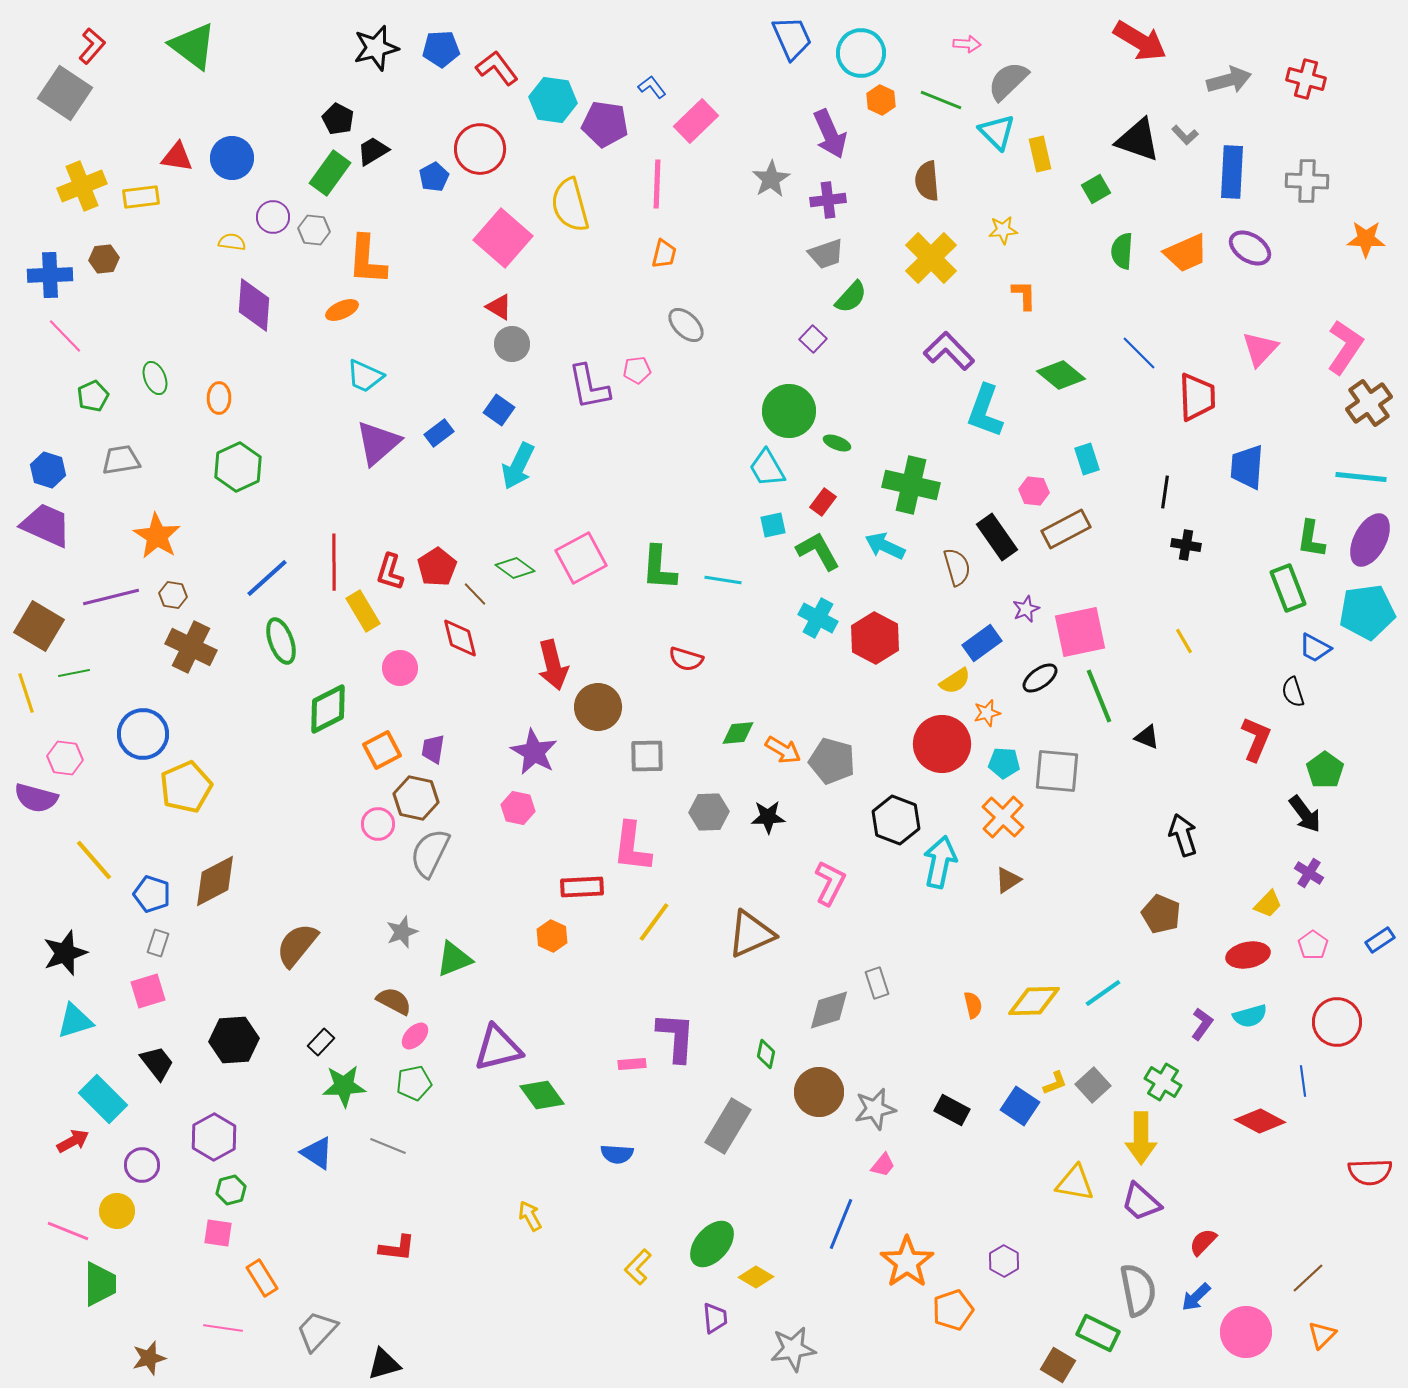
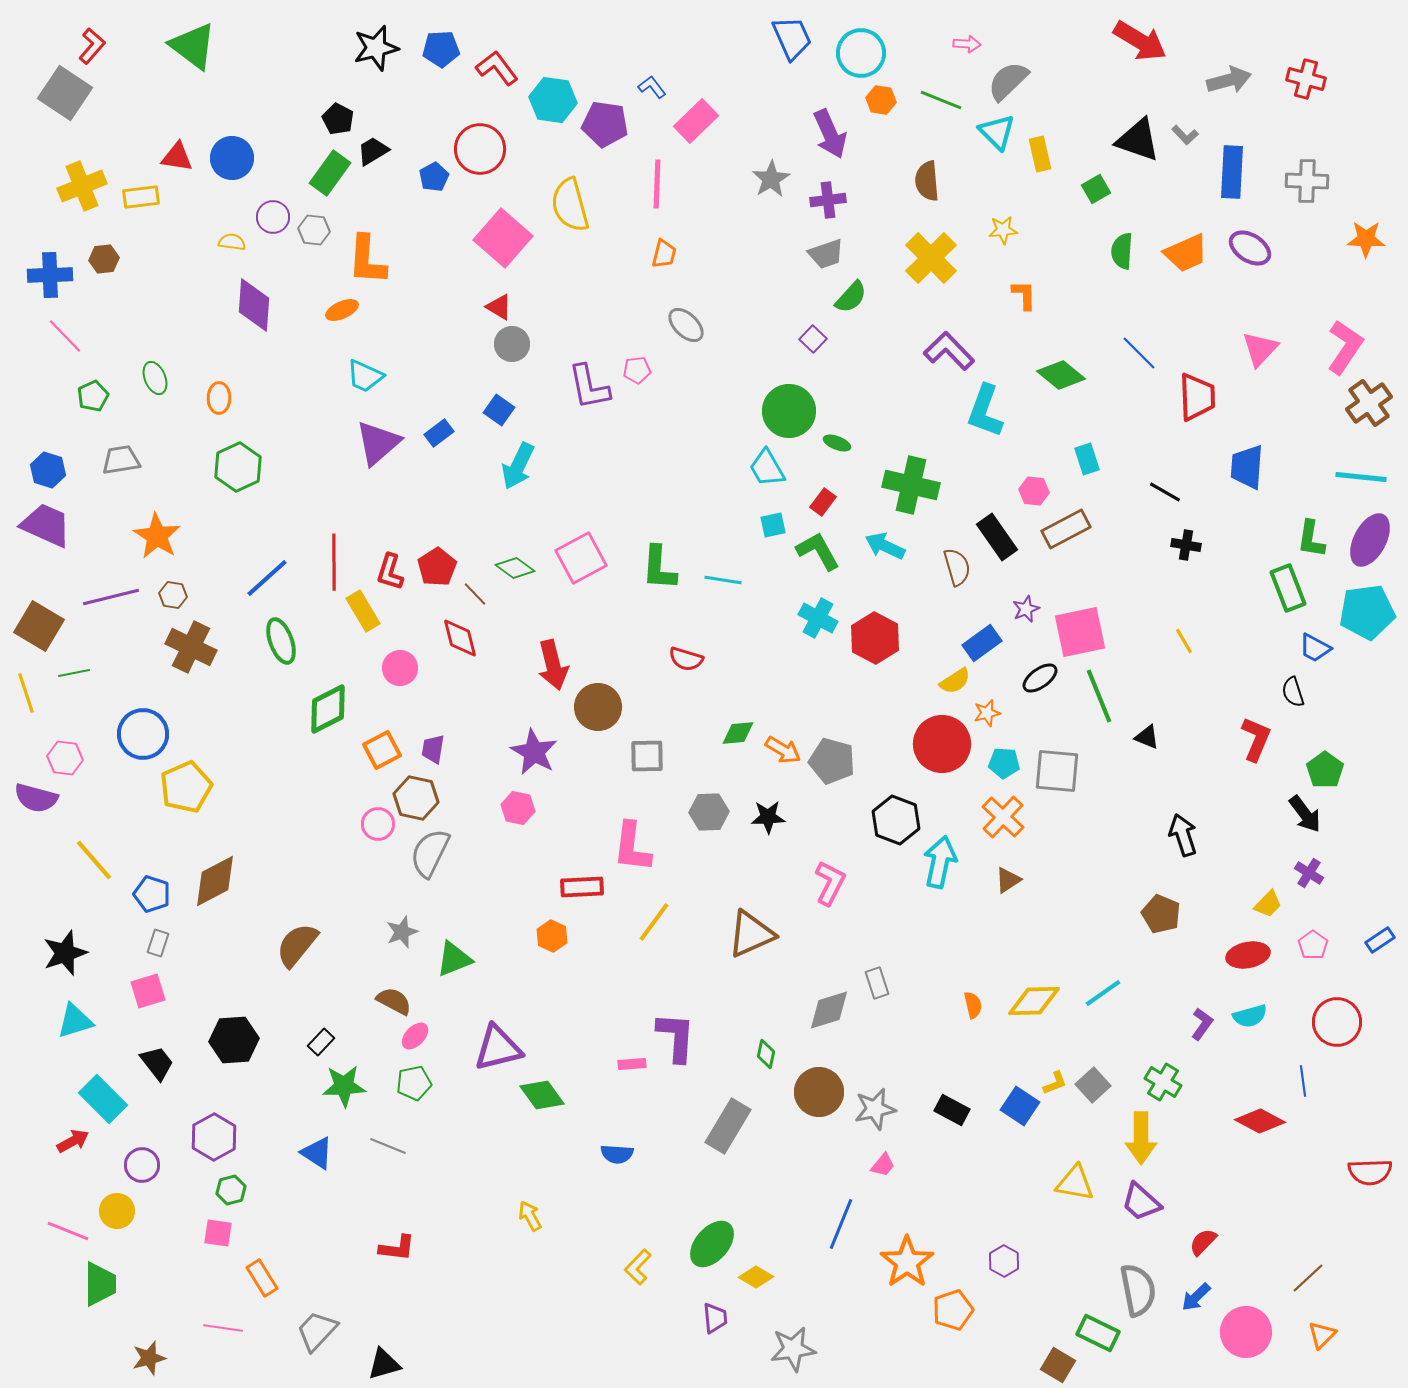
orange hexagon at (881, 100): rotated 16 degrees counterclockwise
black line at (1165, 492): rotated 68 degrees counterclockwise
